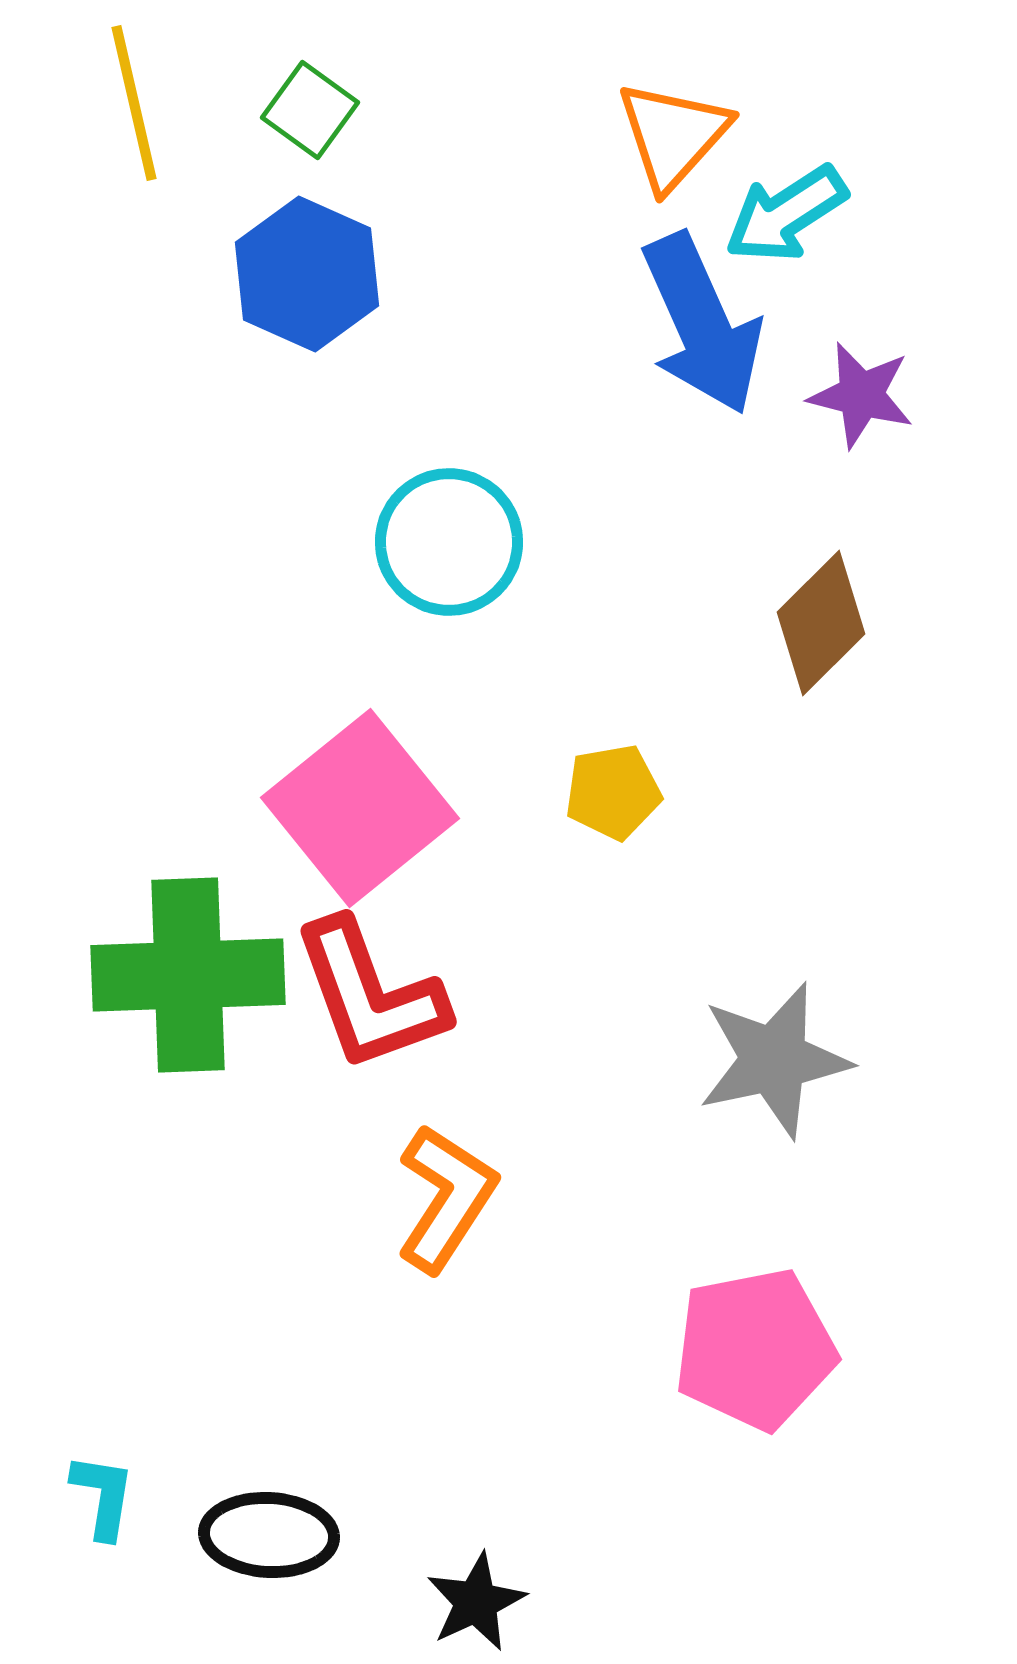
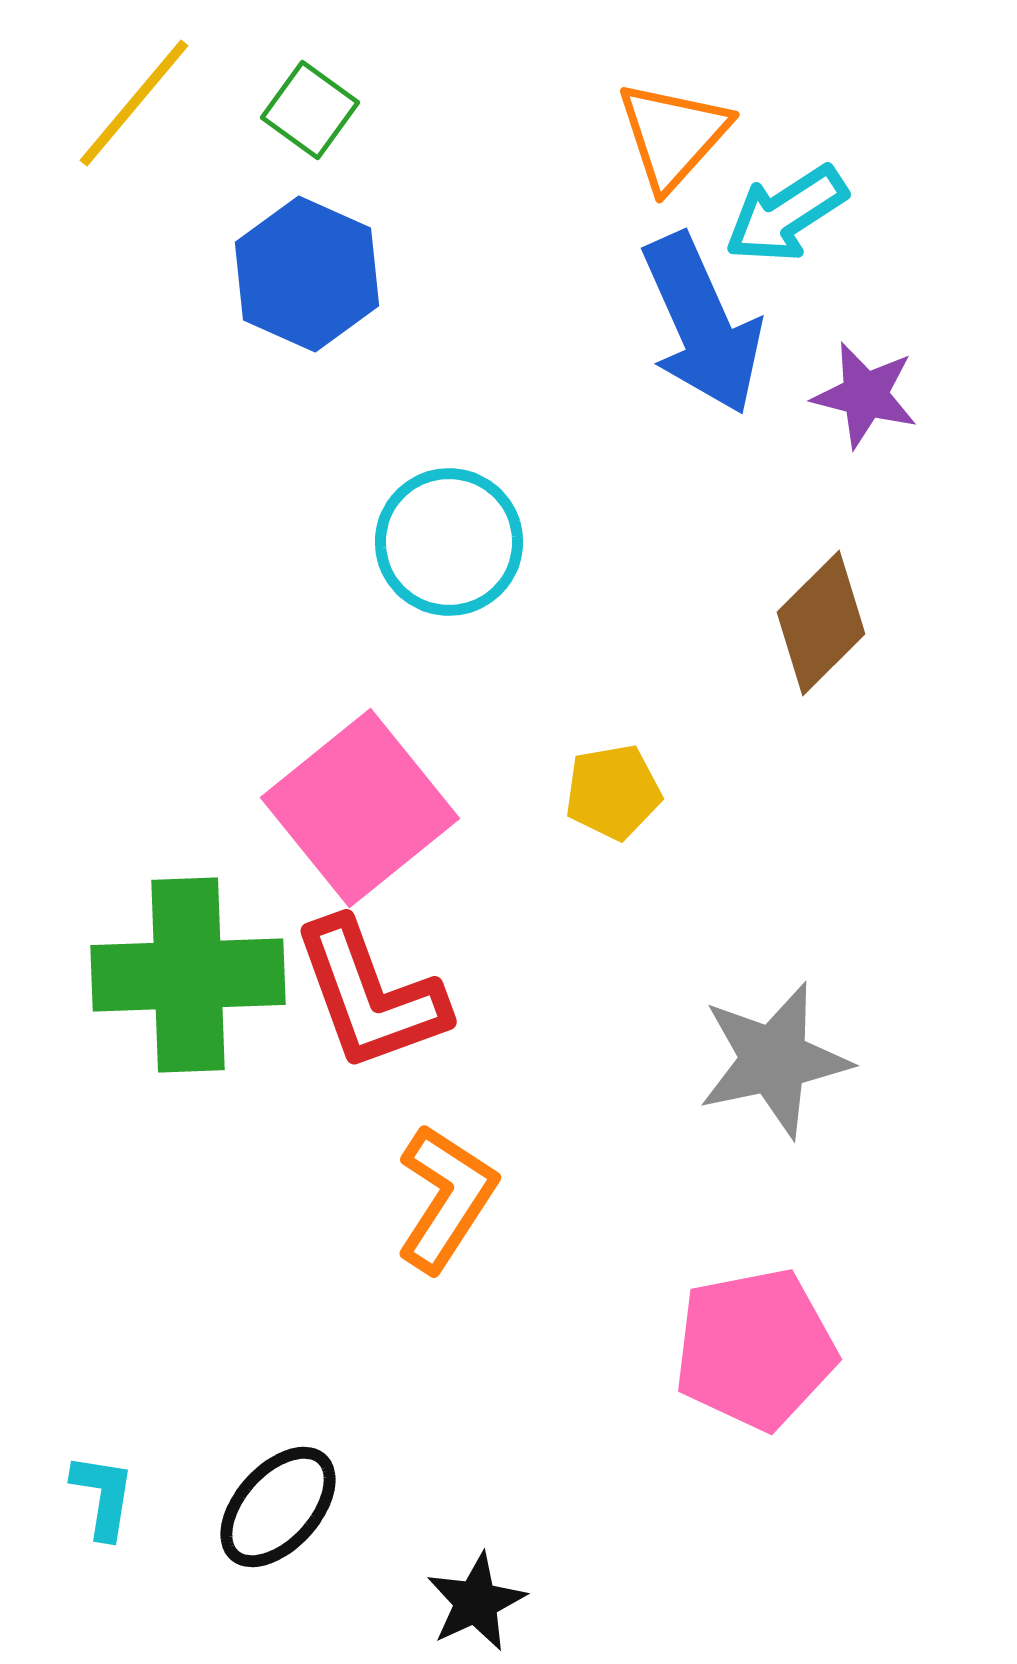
yellow line: rotated 53 degrees clockwise
purple star: moved 4 px right
black ellipse: moved 9 px right, 28 px up; rotated 51 degrees counterclockwise
